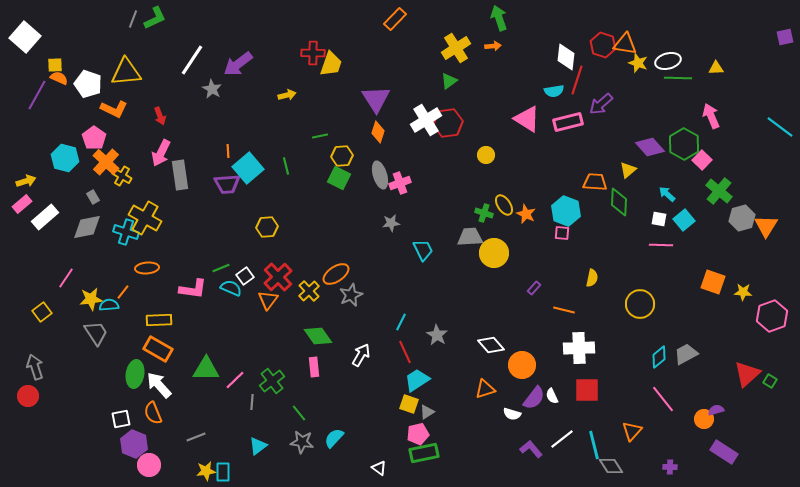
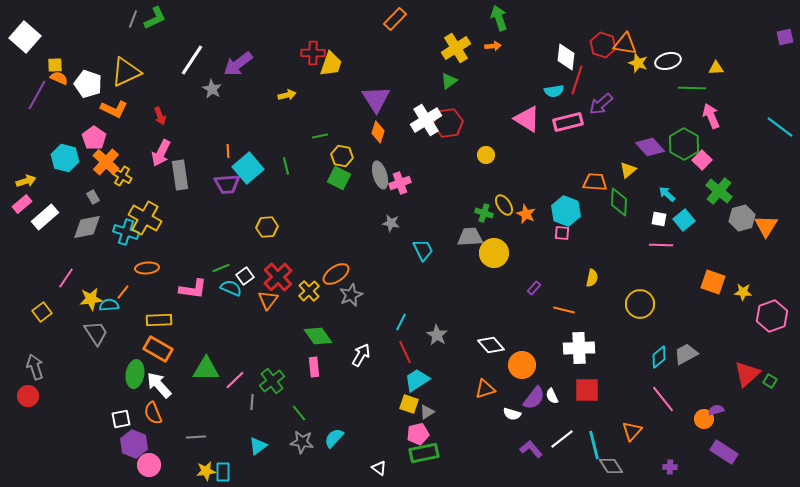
yellow triangle at (126, 72): rotated 20 degrees counterclockwise
green line at (678, 78): moved 14 px right, 10 px down
yellow hexagon at (342, 156): rotated 15 degrees clockwise
gray star at (391, 223): rotated 18 degrees clockwise
gray line at (196, 437): rotated 18 degrees clockwise
